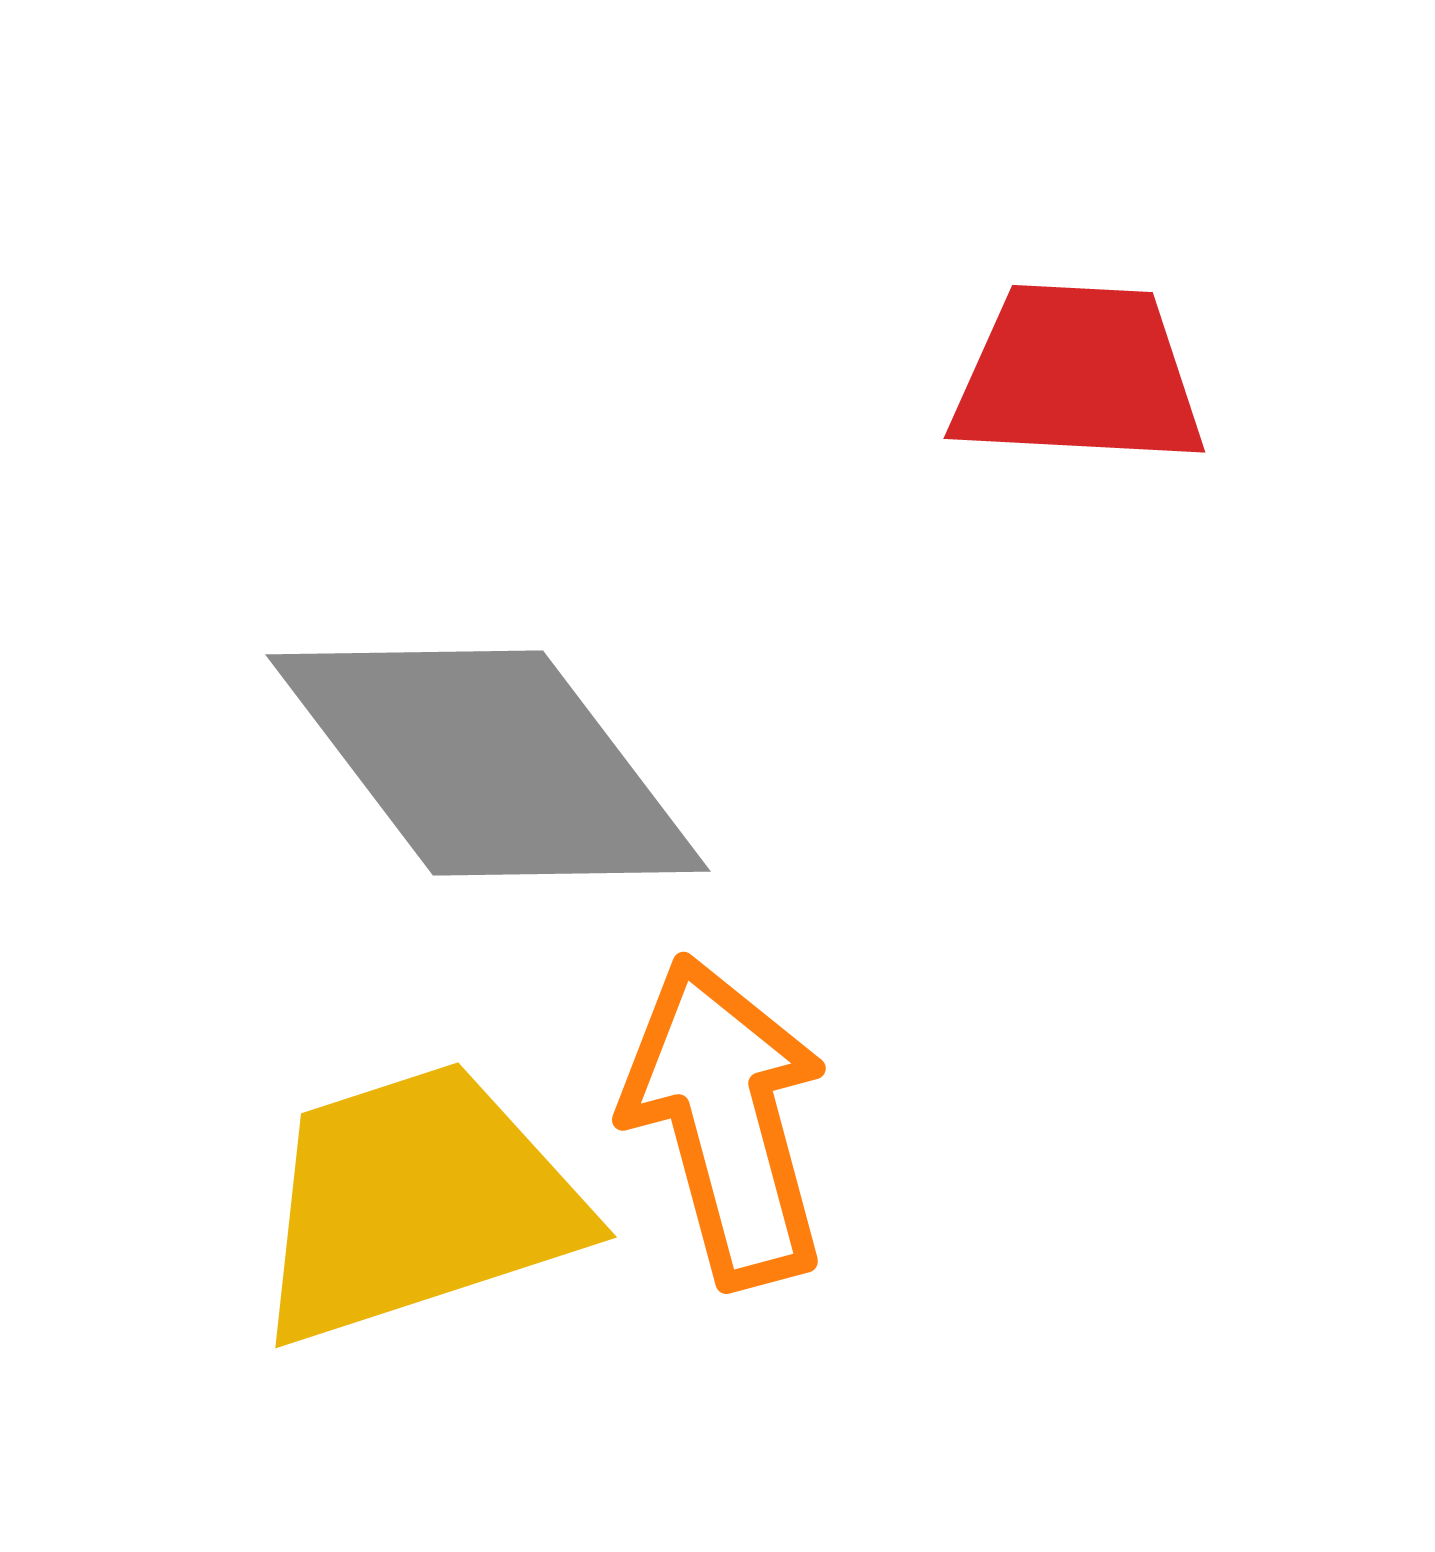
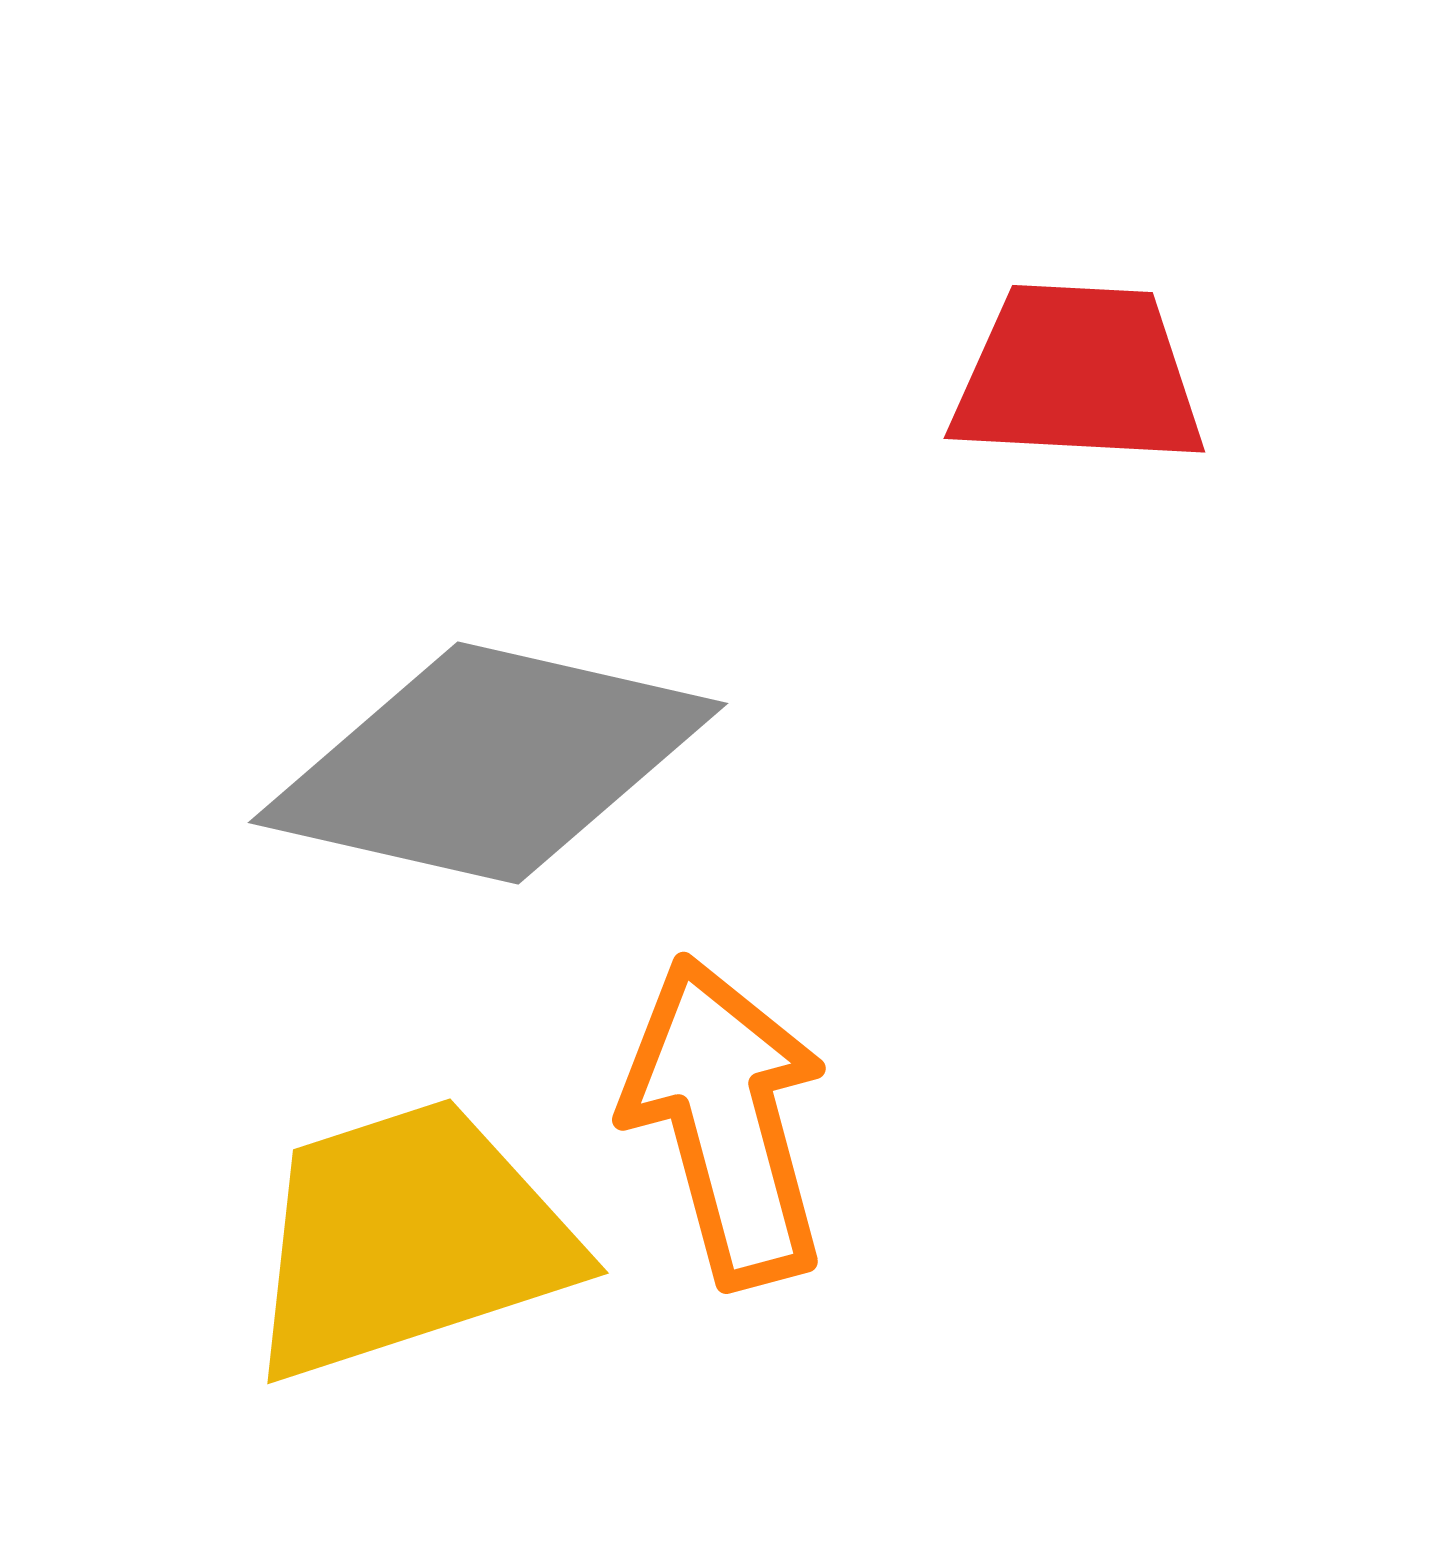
gray diamond: rotated 40 degrees counterclockwise
yellow trapezoid: moved 8 px left, 36 px down
